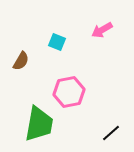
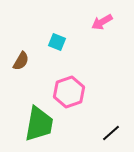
pink arrow: moved 8 px up
pink hexagon: rotated 8 degrees counterclockwise
